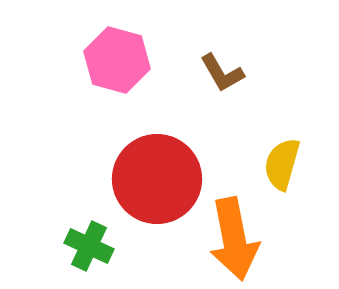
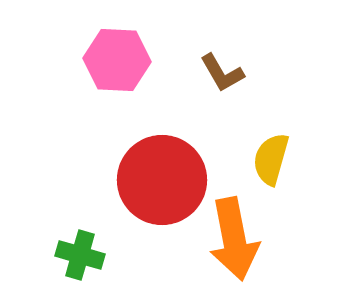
pink hexagon: rotated 12 degrees counterclockwise
yellow semicircle: moved 11 px left, 5 px up
red circle: moved 5 px right, 1 px down
green cross: moved 9 px left, 9 px down; rotated 9 degrees counterclockwise
